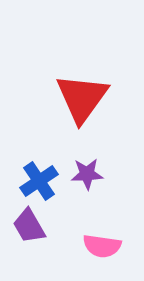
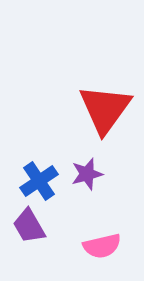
red triangle: moved 23 px right, 11 px down
purple star: rotated 12 degrees counterclockwise
pink semicircle: rotated 21 degrees counterclockwise
